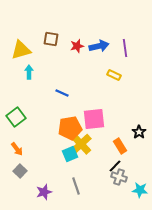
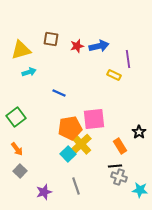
purple line: moved 3 px right, 11 px down
cyan arrow: rotated 72 degrees clockwise
blue line: moved 3 px left
cyan square: moved 2 px left; rotated 21 degrees counterclockwise
black line: rotated 40 degrees clockwise
